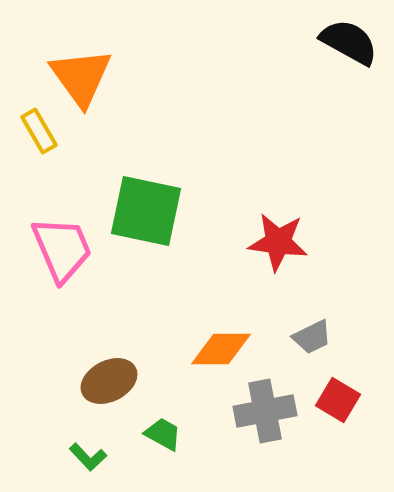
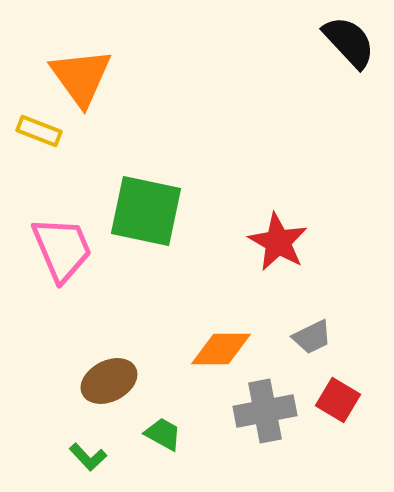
black semicircle: rotated 18 degrees clockwise
yellow rectangle: rotated 39 degrees counterclockwise
red star: rotated 22 degrees clockwise
